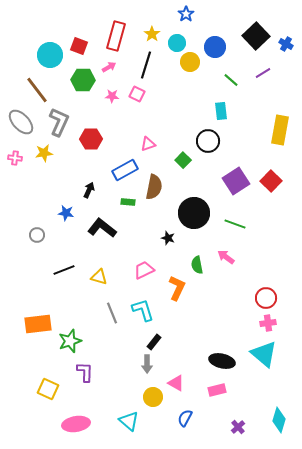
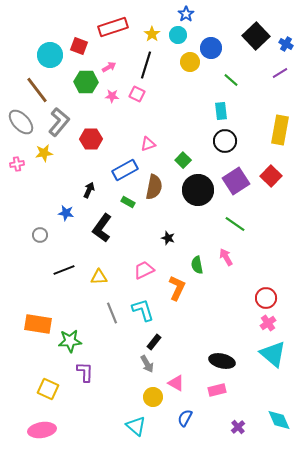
red rectangle at (116, 36): moved 3 px left, 9 px up; rotated 56 degrees clockwise
cyan circle at (177, 43): moved 1 px right, 8 px up
blue circle at (215, 47): moved 4 px left, 1 px down
purple line at (263, 73): moved 17 px right
green hexagon at (83, 80): moved 3 px right, 2 px down
gray L-shape at (59, 122): rotated 16 degrees clockwise
black circle at (208, 141): moved 17 px right
pink cross at (15, 158): moved 2 px right, 6 px down; rotated 16 degrees counterclockwise
red square at (271, 181): moved 5 px up
green rectangle at (128, 202): rotated 24 degrees clockwise
black circle at (194, 213): moved 4 px right, 23 px up
green line at (235, 224): rotated 15 degrees clockwise
black L-shape at (102, 228): rotated 92 degrees counterclockwise
gray circle at (37, 235): moved 3 px right
pink arrow at (226, 257): rotated 24 degrees clockwise
yellow triangle at (99, 277): rotated 18 degrees counterclockwise
pink cross at (268, 323): rotated 28 degrees counterclockwise
orange rectangle at (38, 324): rotated 16 degrees clockwise
green star at (70, 341): rotated 15 degrees clockwise
cyan triangle at (264, 354): moved 9 px right
gray arrow at (147, 364): rotated 30 degrees counterclockwise
cyan diamond at (279, 420): rotated 40 degrees counterclockwise
cyan triangle at (129, 421): moved 7 px right, 5 px down
pink ellipse at (76, 424): moved 34 px left, 6 px down
